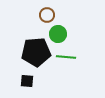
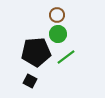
brown circle: moved 10 px right
green line: rotated 42 degrees counterclockwise
black square: moved 3 px right; rotated 24 degrees clockwise
